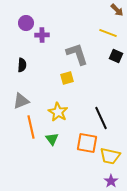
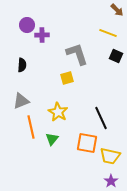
purple circle: moved 1 px right, 2 px down
green triangle: rotated 16 degrees clockwise
